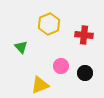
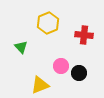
yellow hexagon: moved 1 px left, 1 px up
black circle: moved 6 px left
